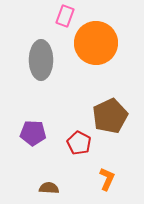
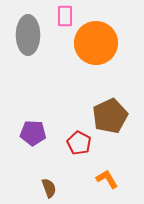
pink rectangle: rotated 20 degrees counterclockwise
gray ellipse: moved 13 px left, 25 px up
orange L-shape: rotated 55 degrees counterclockwise
brown semicircle: rotated 66 degrees clockwise
